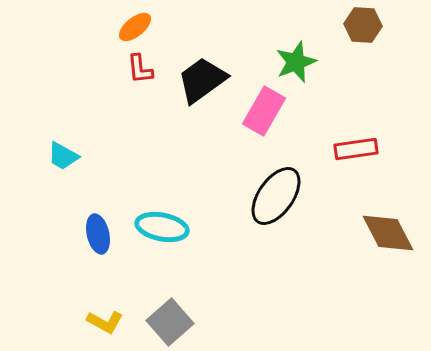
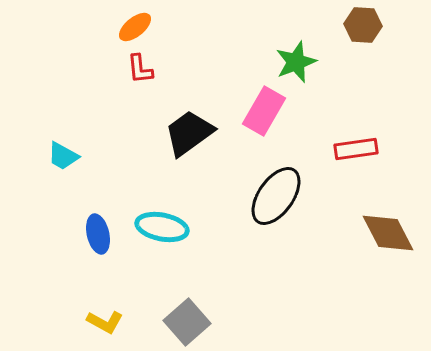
black trapezoid: moved 13 px left, 53 px down
gray square: moved 17 px right
